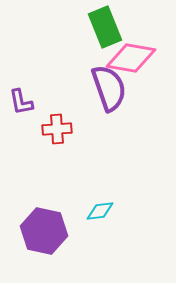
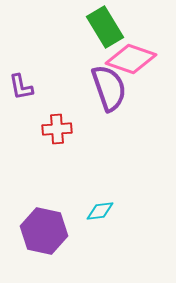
green rectangle: rotated 9 degrees counterclockwise
pink diamond: moved 1 px down; rotated 9 degrees clockwise
purple L-shape: moved 15 px up
